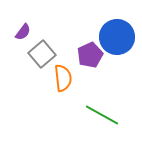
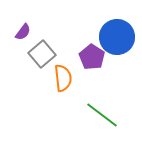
purple pentagon: moved 2 px right, 2 px down; rotated 15 degrees counterclockwise
green line: rotated 8 degrees clockwise
